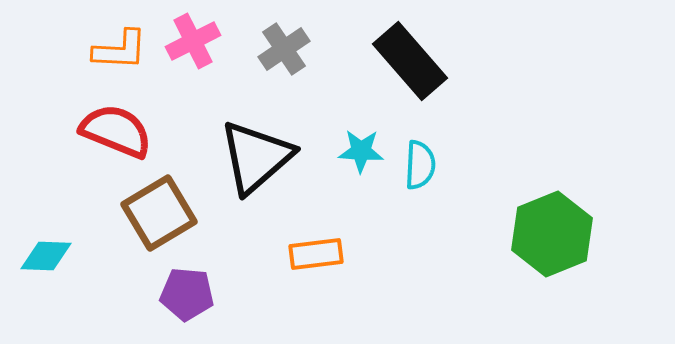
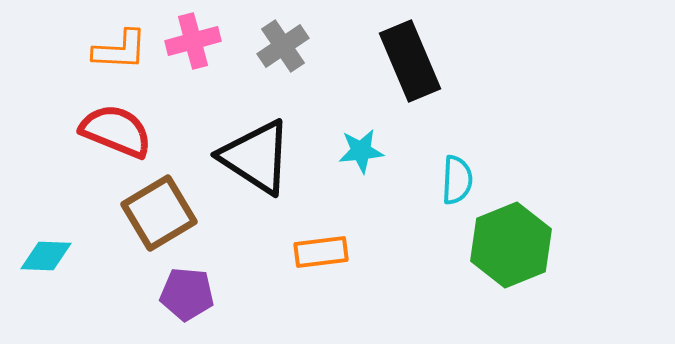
pink cross: rotated 12 degrees clockwise
gray cross: moved 1 px left, 3 px up
black rectangle: rotated 18 degrees clockwise
cyan star: rotated 9 degrees counterclockwise
black triangle: rotated 46 degrees counterclockwise
cyan semicircle: moved 37 px right, 15 px down
green hexagon: moved 41 px left, 11 px down
orange rectangle: moved 5 px right, 2 px up
